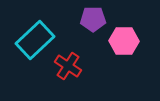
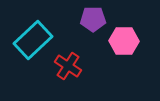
cyan rectangle: moved 2 px left
